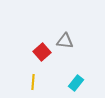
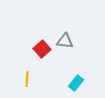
red square: moved 3 px up
yellow line: moved 6 px left, 3 px up
